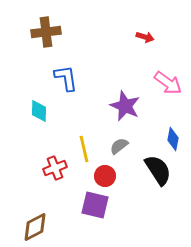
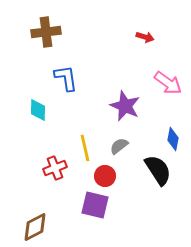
cyan diamond: moved 1 px left, 1 px up
yellow line: moved 1 px right, 1 px up
